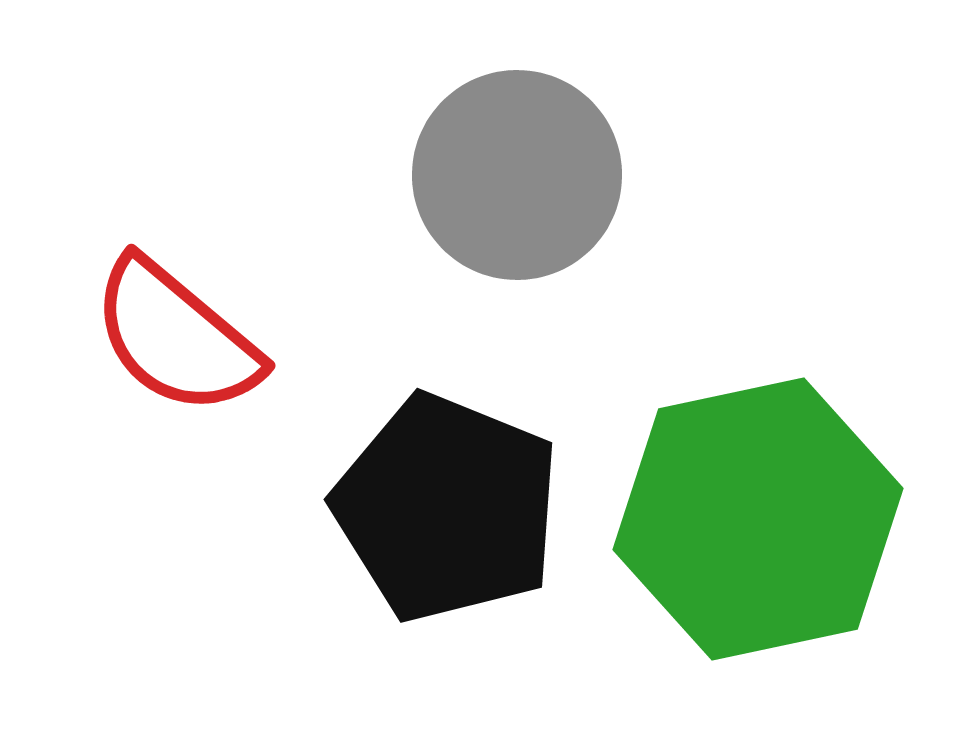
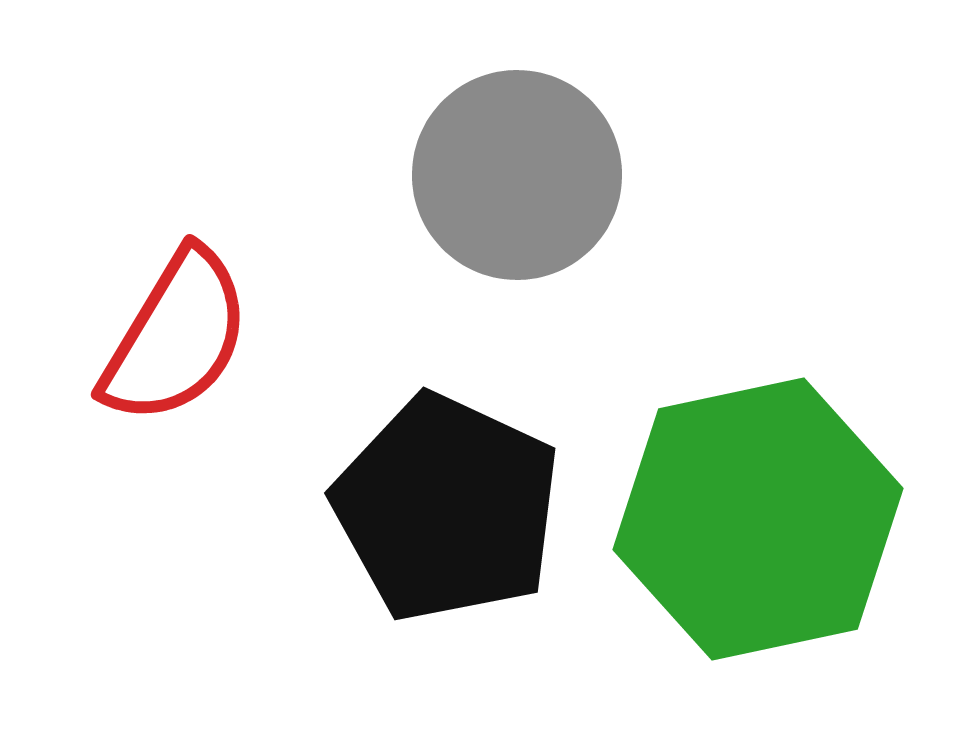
red semicircle: rotated 99 degrees counterclockwise
black pentagon: rotated 3 degrees clockwise
